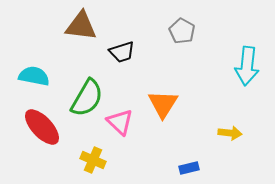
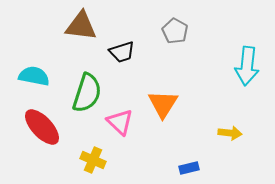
gray pentagon: moved 7 px left
green semicircle: moved 5 px up; rotated 12 degrees counterclockwise
